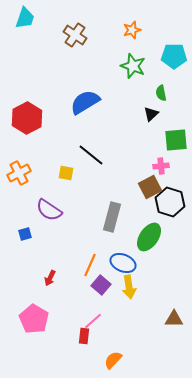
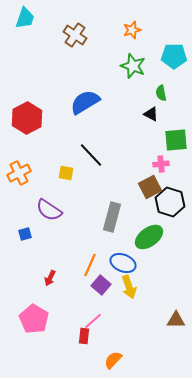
black triangle: rotated 49 degrees counterclockwise
black line: rotated 8 degrees clockwise
pink cross: moved 2 px up
green ellipse: rotated 20 degrees clockwise
yellow arrow: rotated 10 degrees counterclockwise
brown triangle: moved 2 px right, 1 px down
